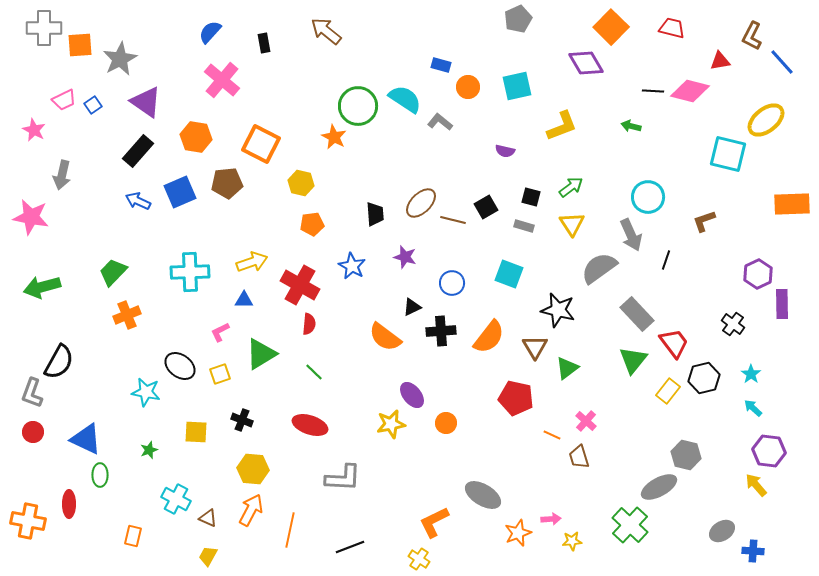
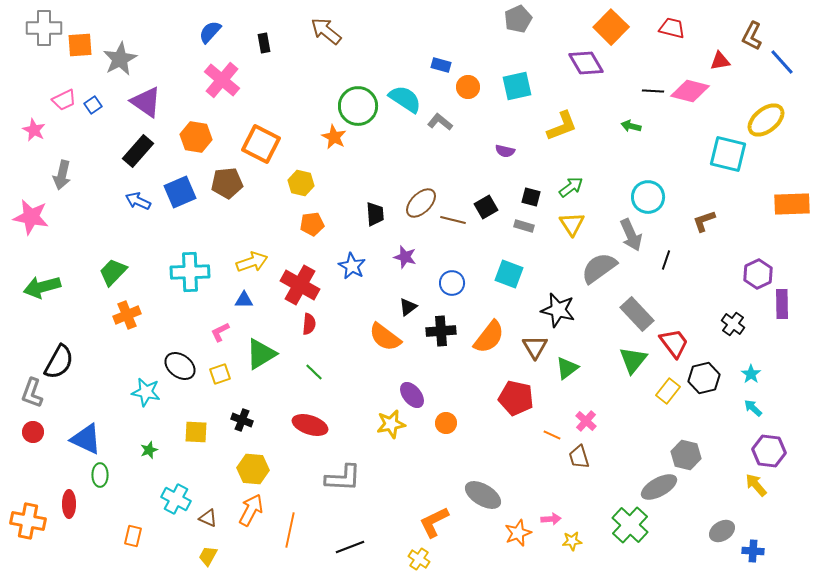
black triangle at (412, 307): moved 4 px left; rotated 12 degrees counterclockwise
